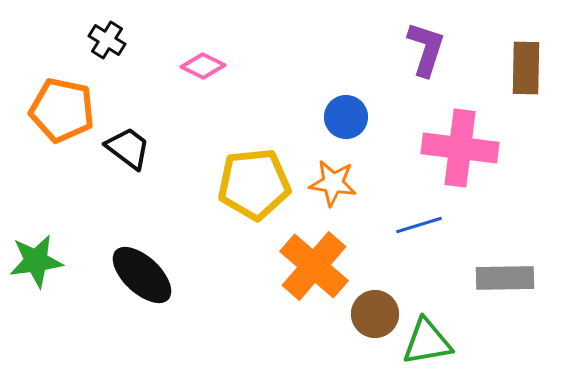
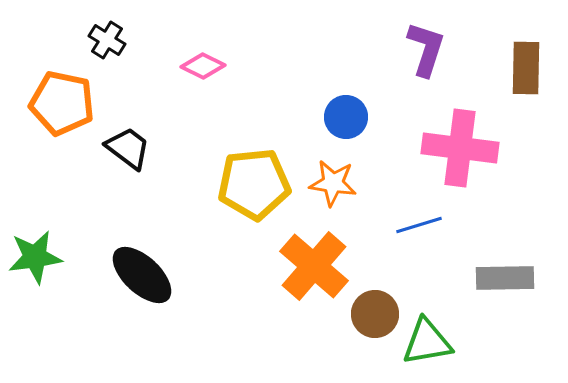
orange pentagon: moved 7 px up
green star: moved 1 px left, 4 px up
